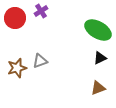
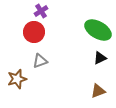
red circle: moved 19 px right, 14 px down
brown star: moved 11 px down
brown triangle: moved 3 px down
